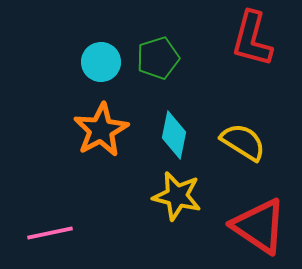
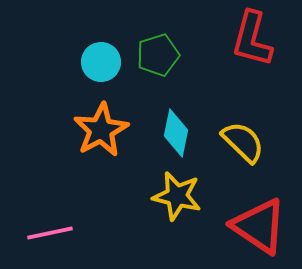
green pentagon: moved 3 px up
cyan diamond: moved 2 px right, 2 px up
yellow semicircle: rotated 12 degrees clockwise
